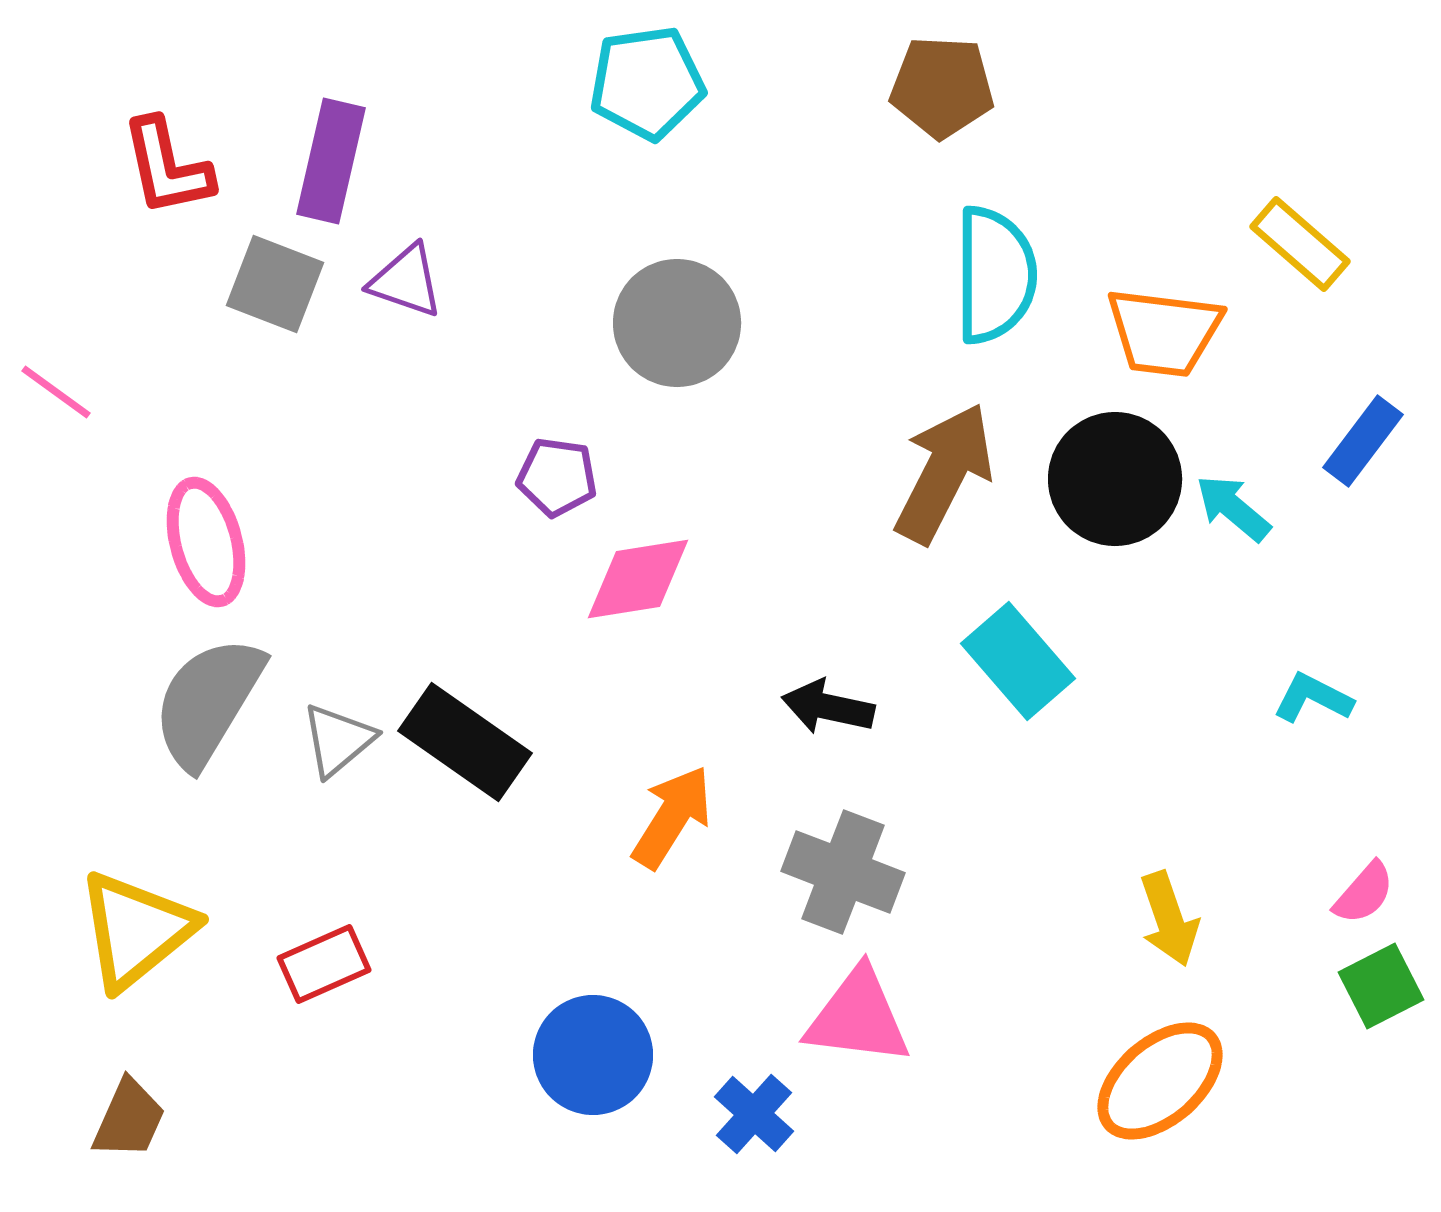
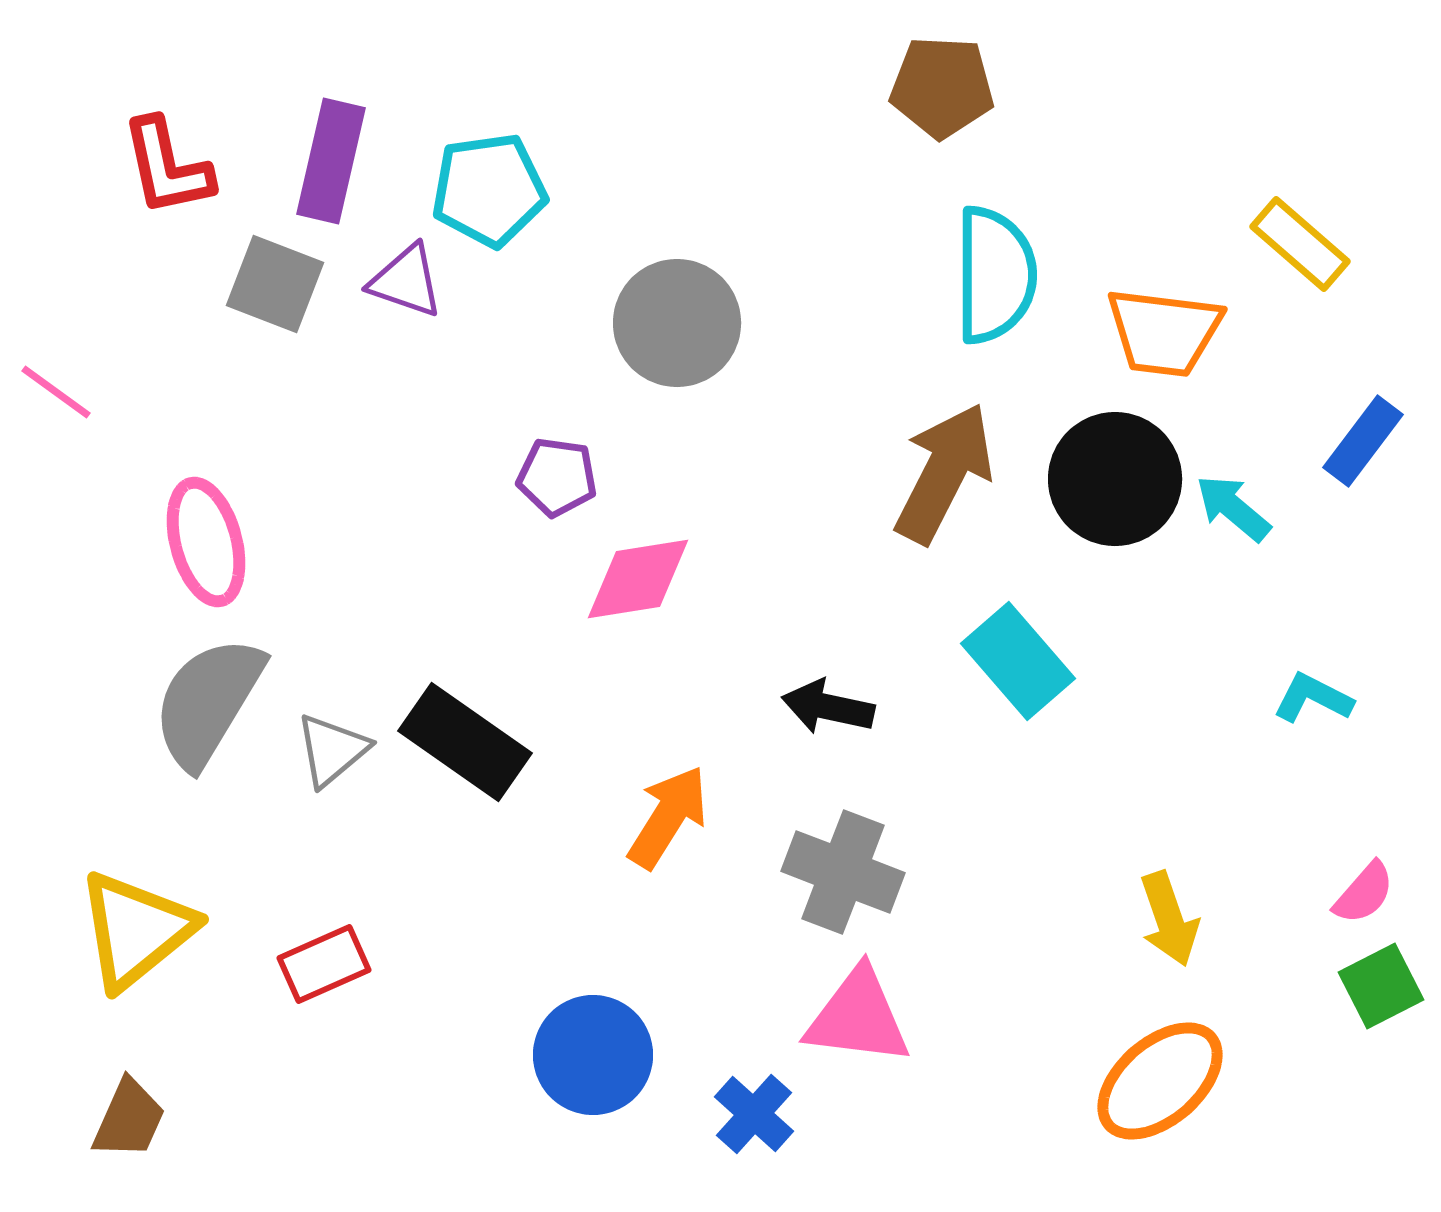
cyan pentagon: moved 158 px left, 107 px down
gray triangle: moved 6 px left, 10 px down
orange arrow: moved 4 px left
